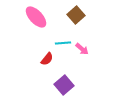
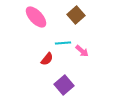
pink arrow: moved 2 px down
